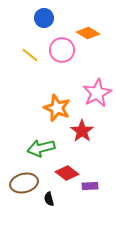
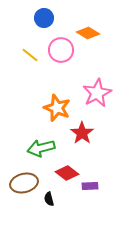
pink circle: moved 1 px left
red star: moved 2 px down
